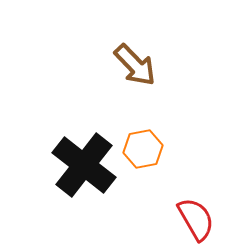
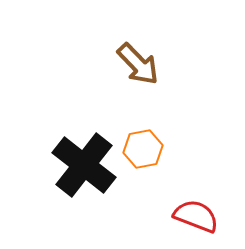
brown arrow: moved 3 px right, 1 px up
red semicircle: moved 3 px up; rotated 39 degrees counterclockwise
